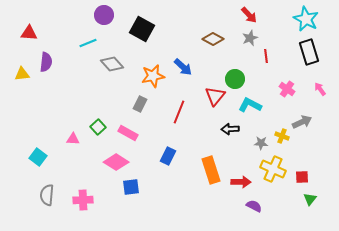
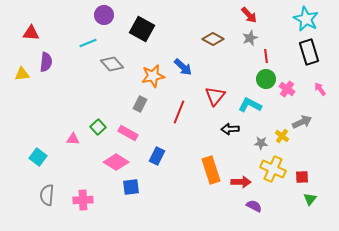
red triangle at (29, 33): moved 2 px right
green circle at (235, 79): moved 31 px right
yellow cross at (282, 136): rotated 16 degrees clockwise
blue rectangle at (168, 156): moved 11 px left
